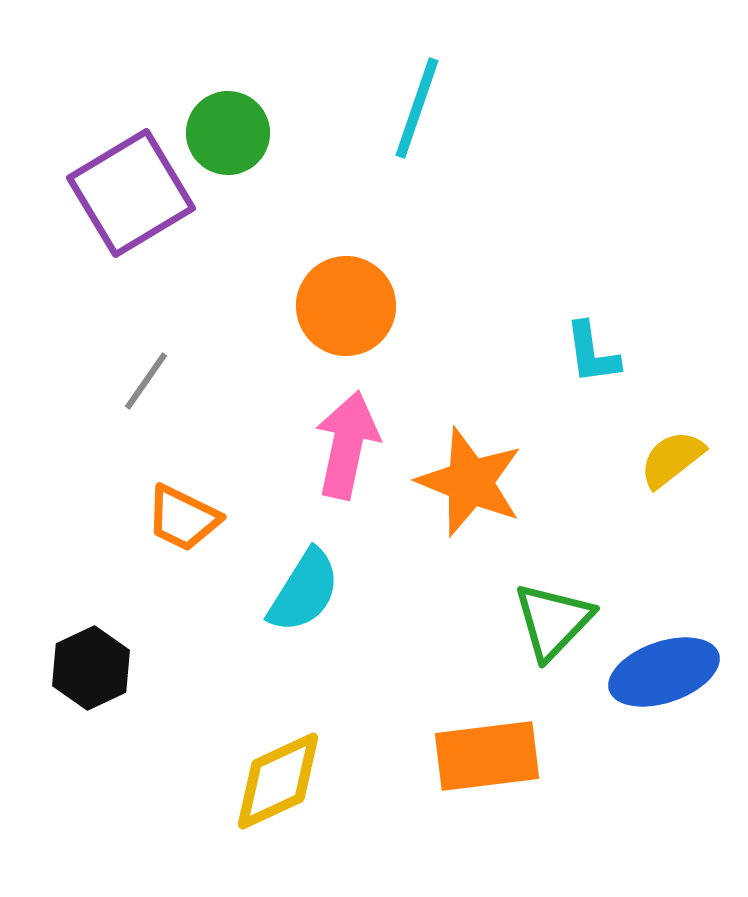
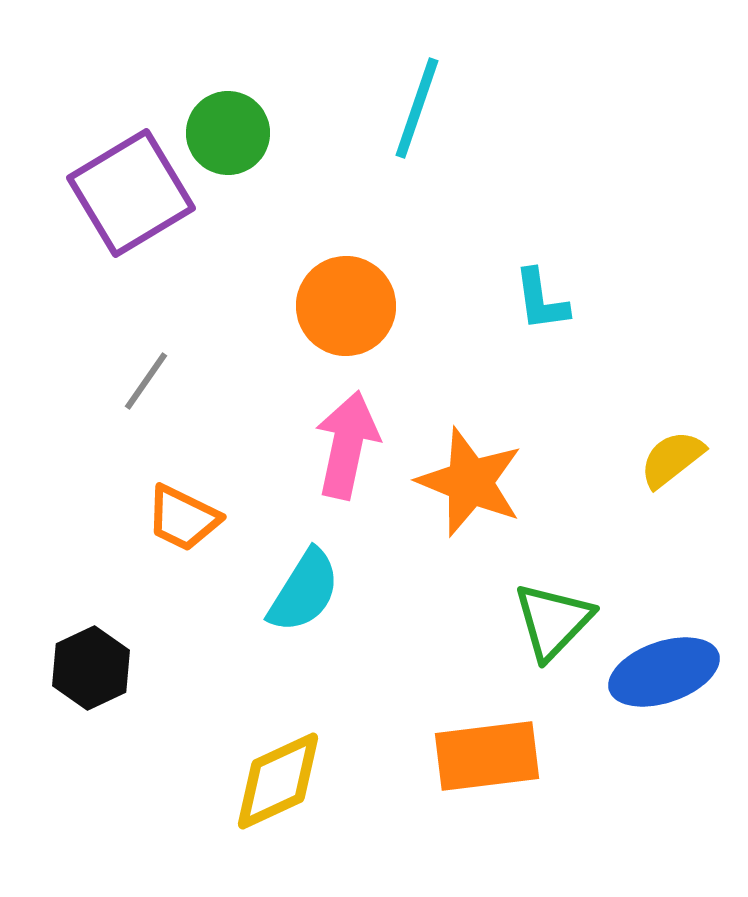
cyan L-shape: moved 51 px left, 53 px up
